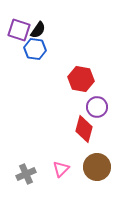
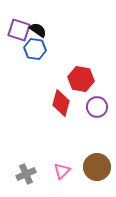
black semicircle: rotated 90 degrees counterclockwise
red diamond: moved 23 px left, 26 px up
pink triangle: moved 1 px right, 2 px down
